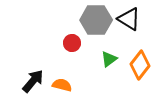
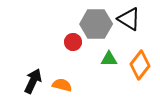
gray hexagon: moved 4 px down
red circle: moved 1 px right, 1 px up
green triangle: rotated 36 degrees clockwise
black arrow: rotated 15 degrees counterclockwise
